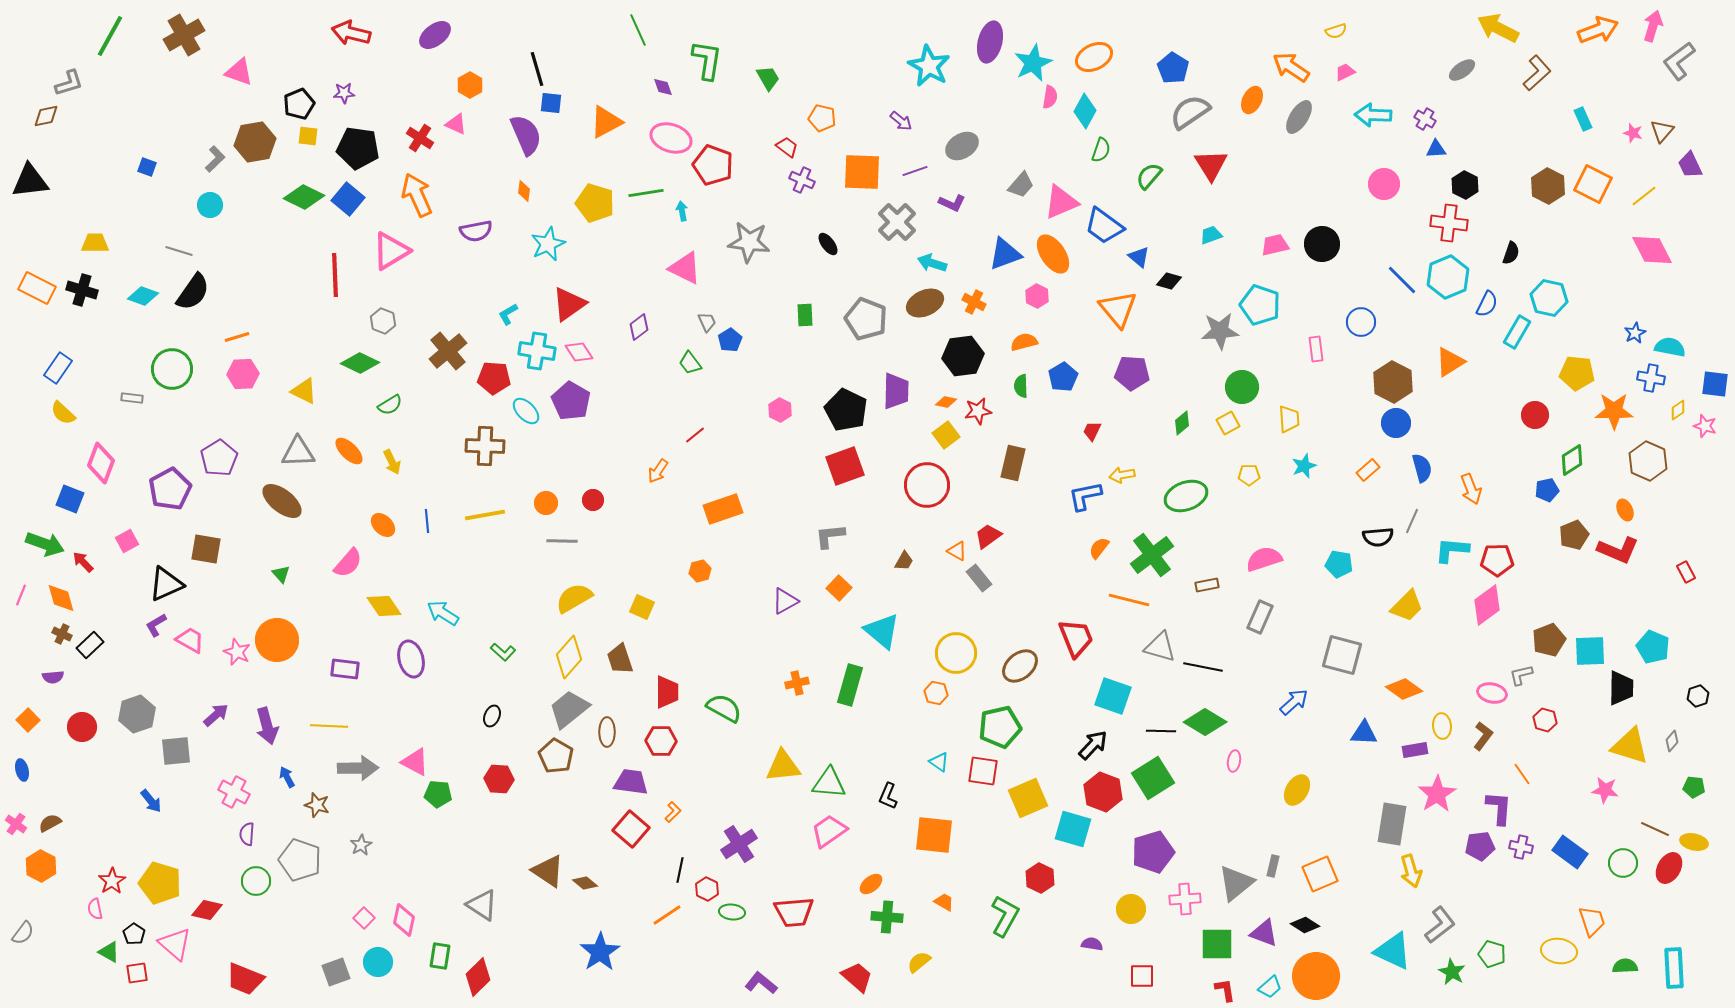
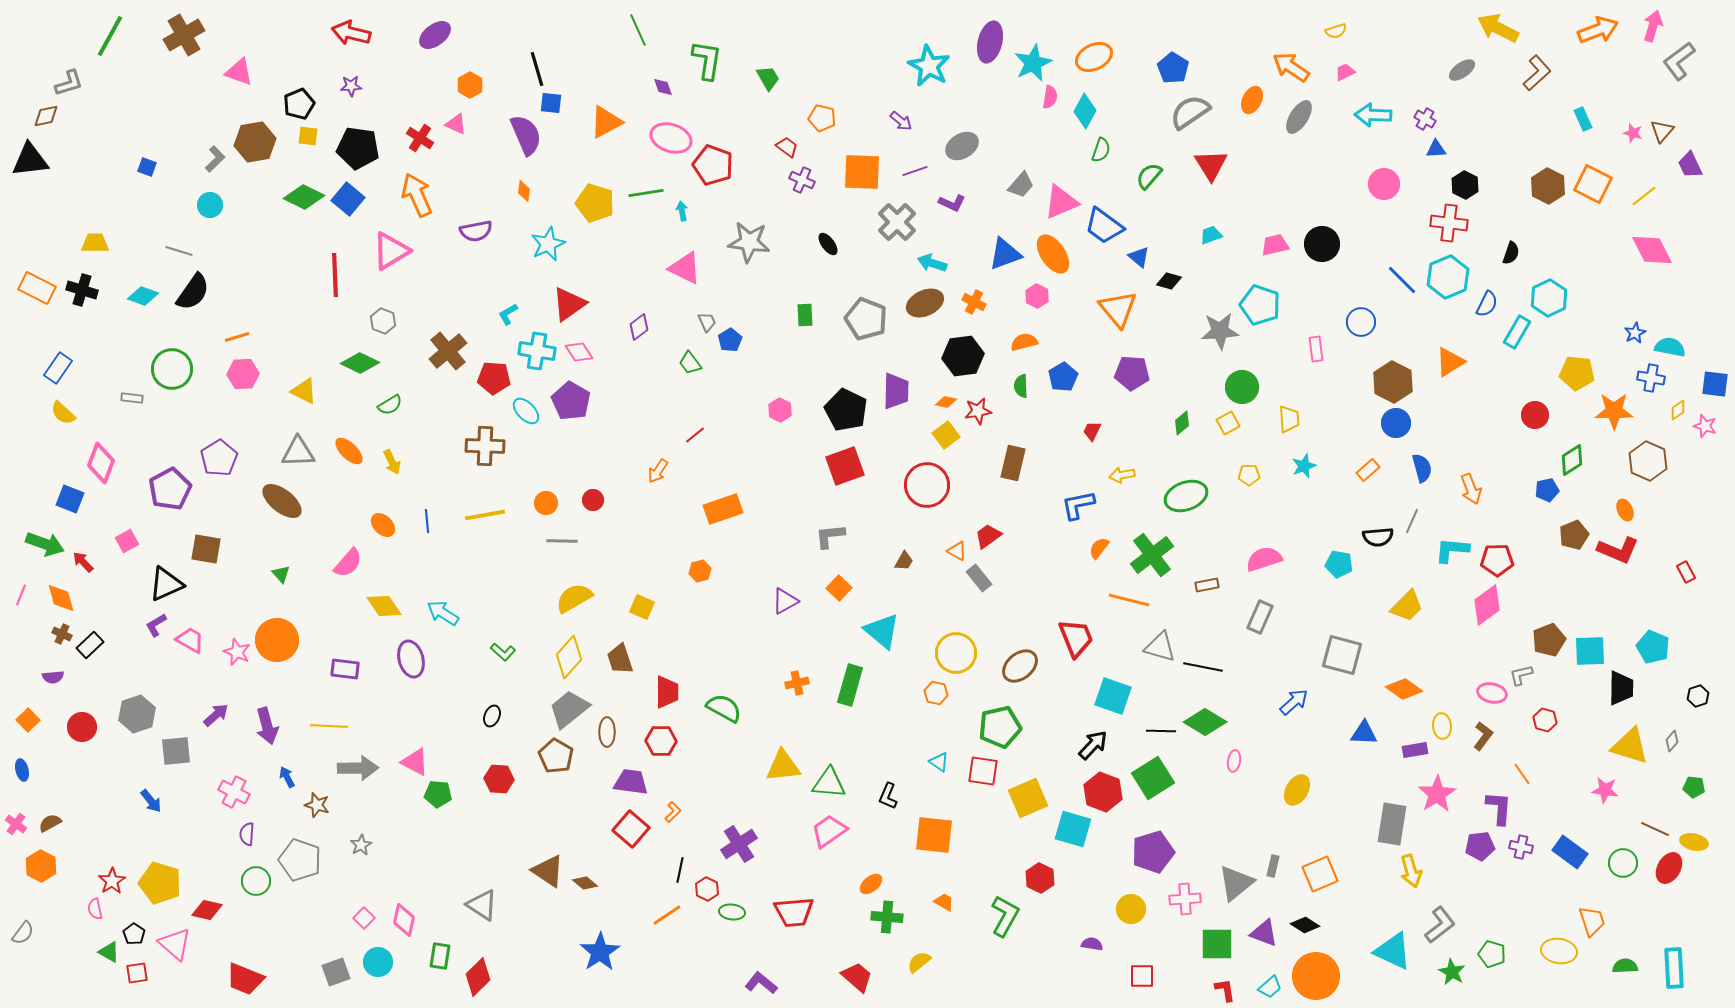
purple star at (344, 93): moved 7 px right, 7 px up
black triangle at (30, 181): moved 21 px up
cyan hexagon at (1549, 298): rotated 21 degrees clockwise
blue L-shape at (1085, 496): moved 7 px left, 9 px down
